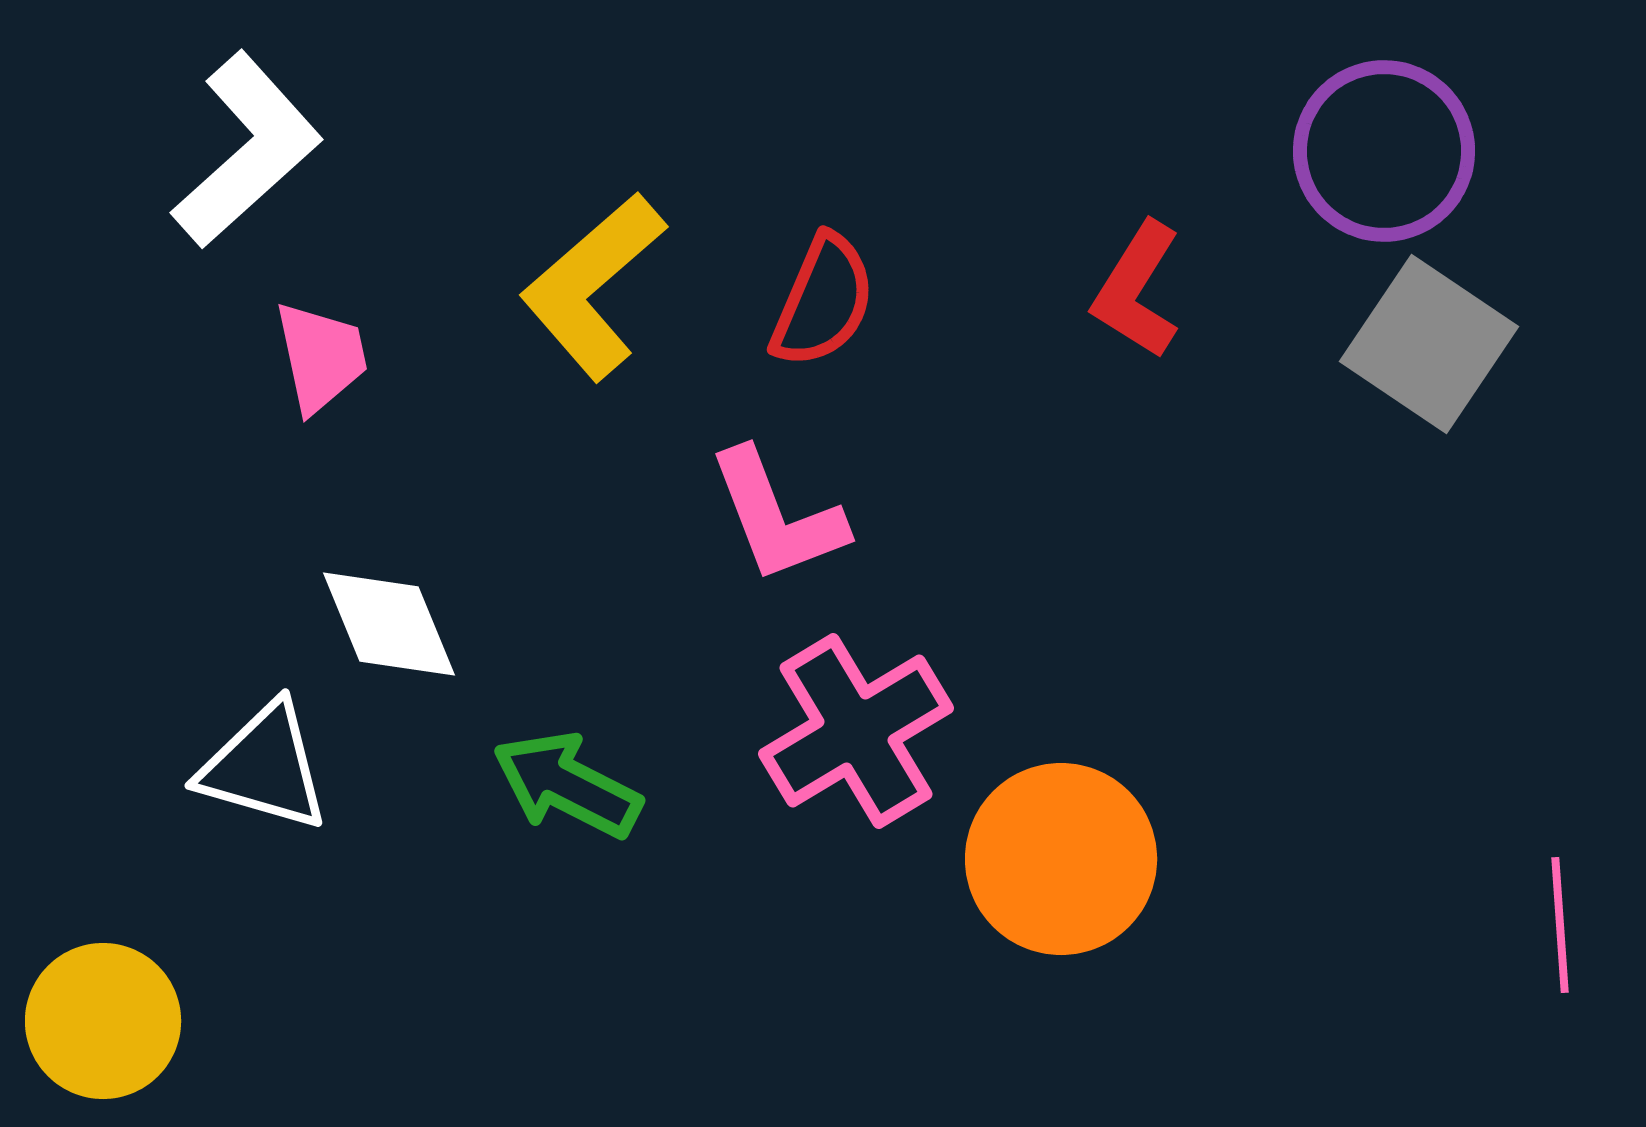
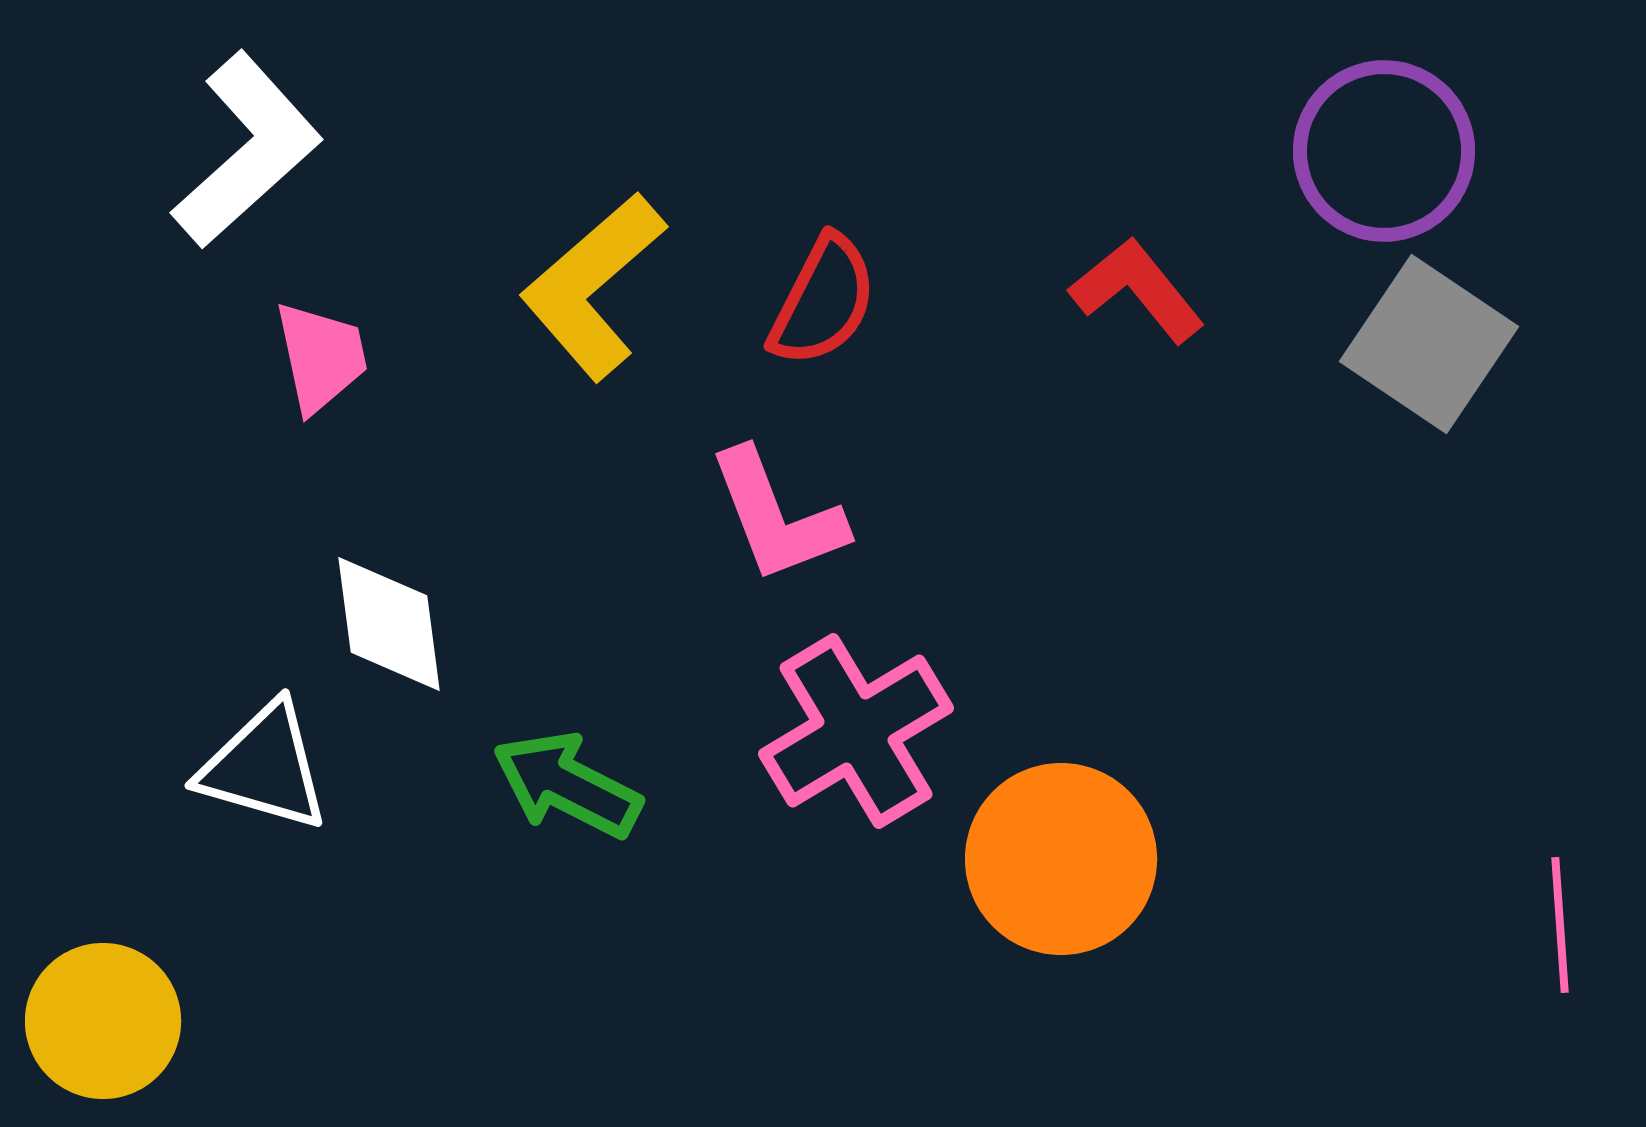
red L-shape: rotated 109 degrees clockwise
red semicircle: rotated 4 degrees clockwise
white diamond: rotated 15 degrees clockwise
